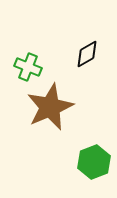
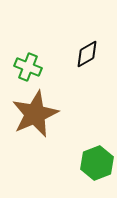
brown star: moved 15 px left, 7 px down
green hexagon: moved 3 px right, 1 px down
